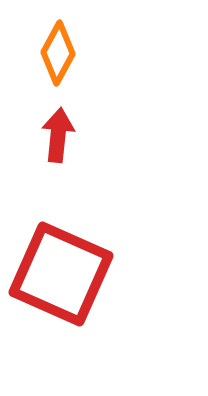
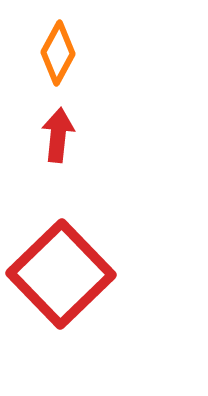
red square: rotated 22 degrees clockwise
